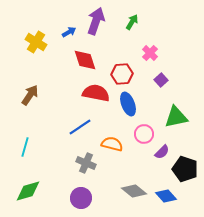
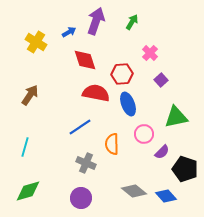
orange semicircle: rotated 105 degrees counterclockwise
